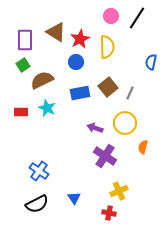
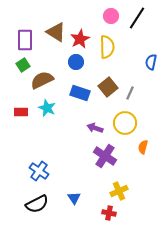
blue rectangle: rotated 30 degrees clockwise
